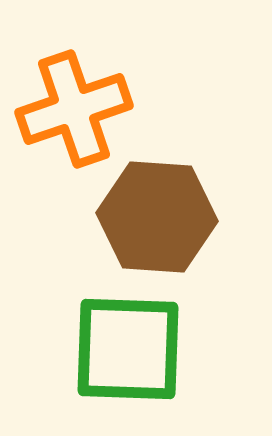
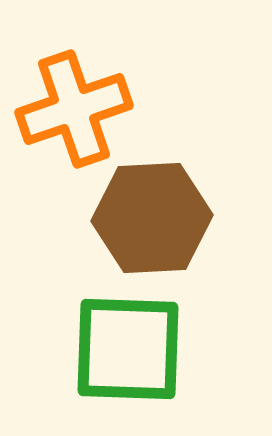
brown hexagon: moved 5 px left, 1 px down; rotated 7 degrees counterclockwise
